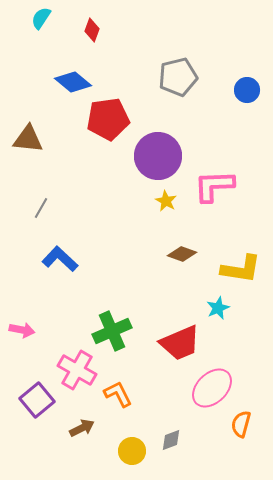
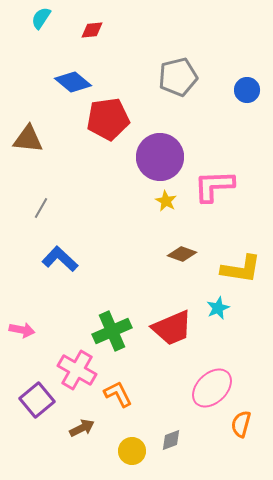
red diamond: rotated 65 degrees clockwise
purple circle: moved 2 px right, 1 px down
red trapezoid: moved 8 px left, 15 px up
